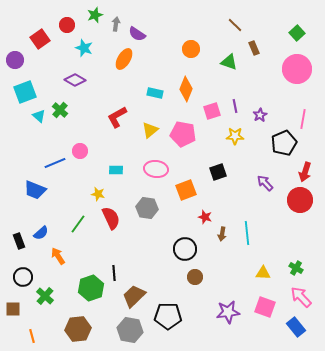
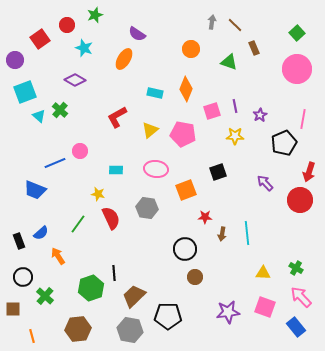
gray arrow at (116, 24): moved 96 px right, 2 px up
red arrow at (305, 172): moved 4 px right
red star at (205, 217): rotated 16 degrees counterclockwise
